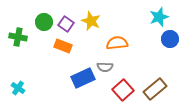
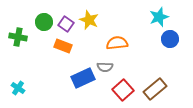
yellow star: moved 2 px left, 1 px up
